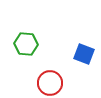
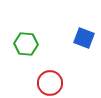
blue square: moved 16 px up
